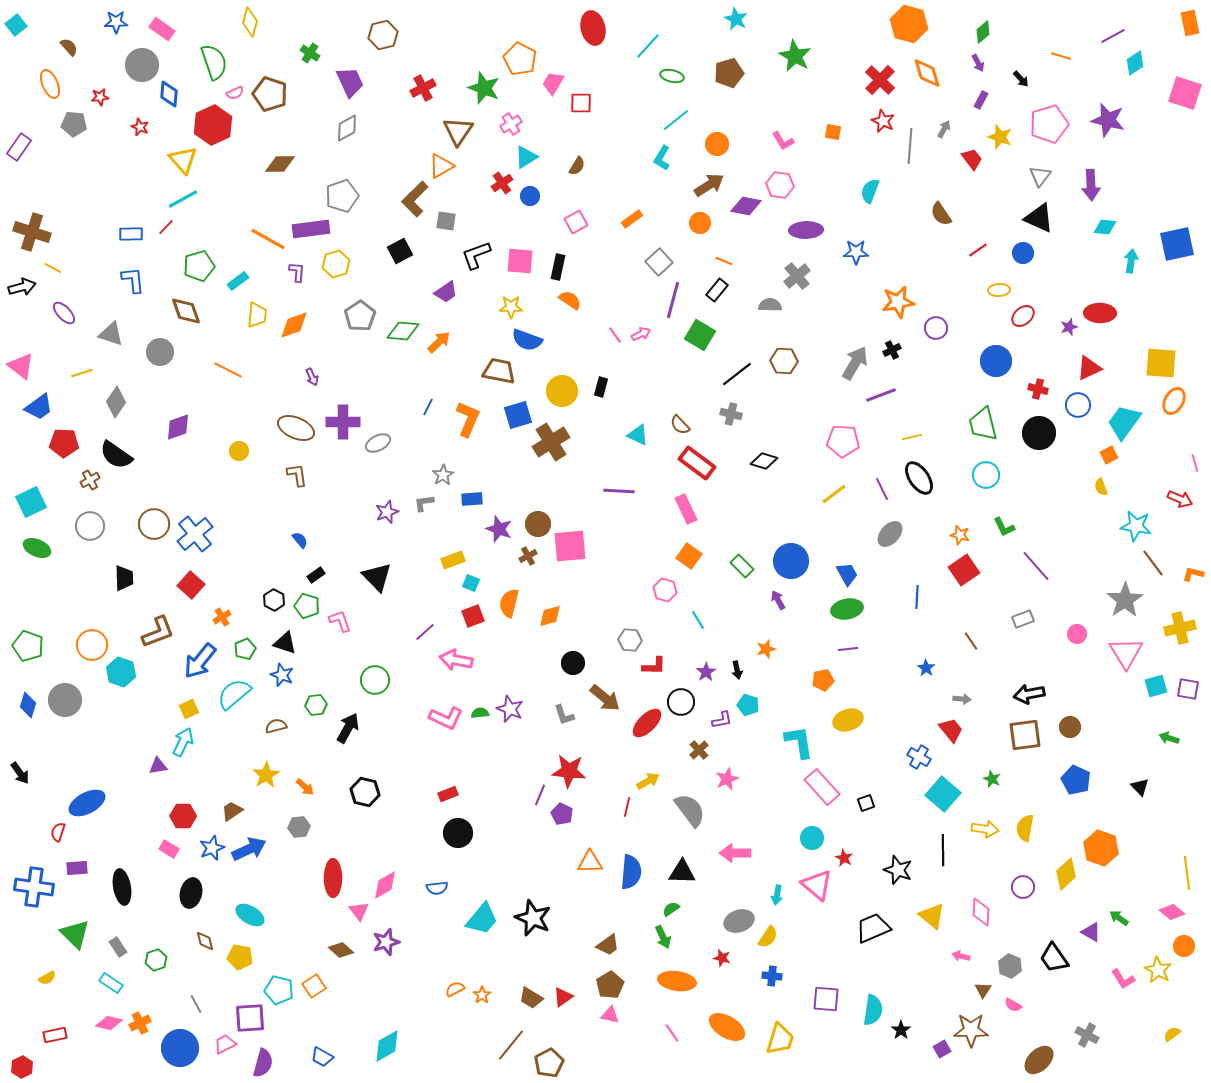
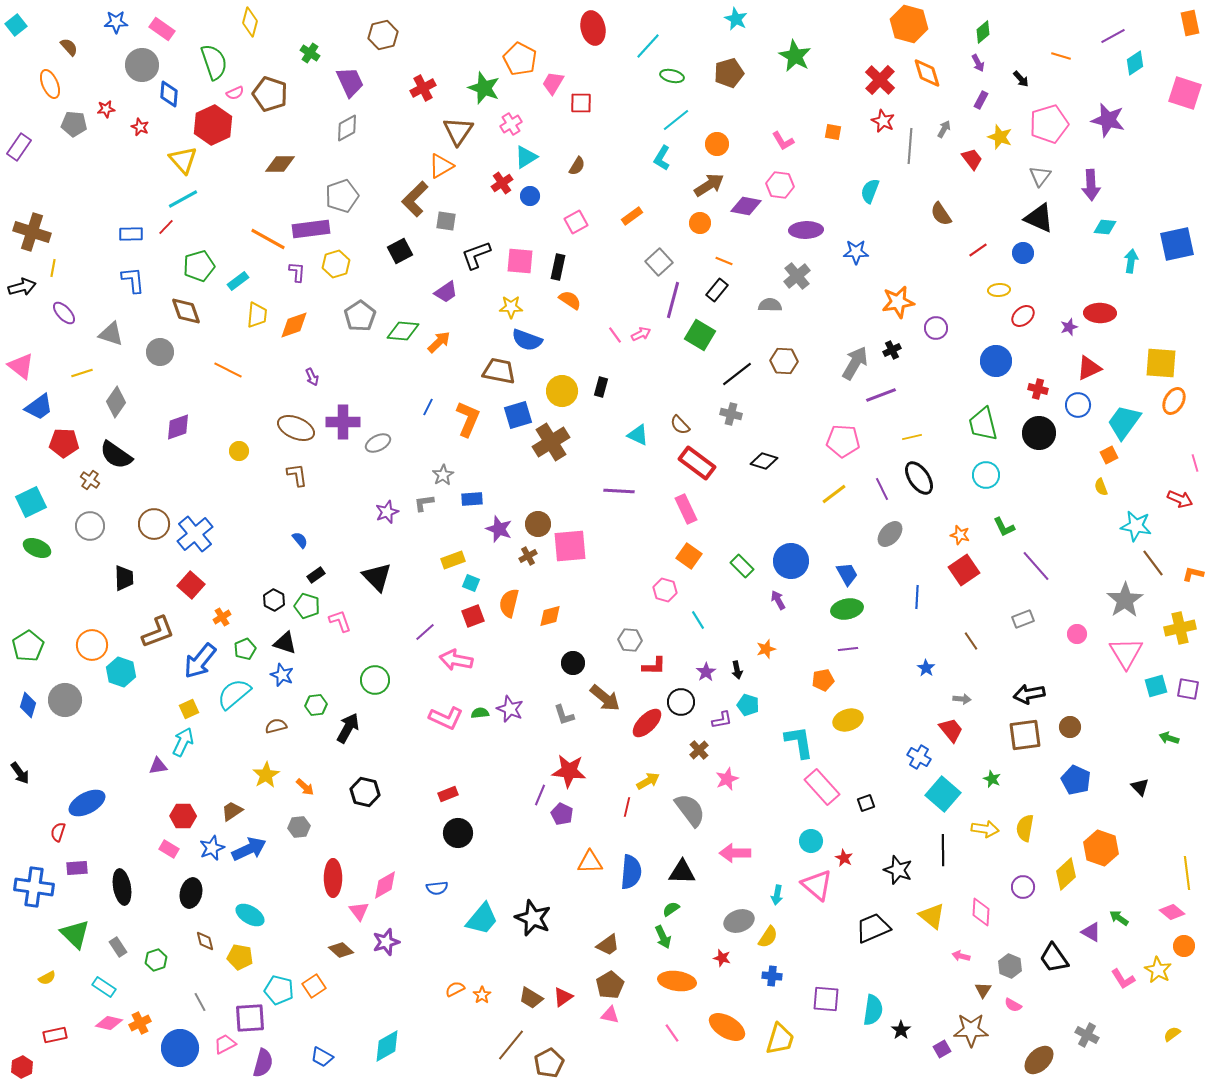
red star at (100, 97): moved 6 px right, 12 px down
orange rectangle at (632, 219): moved 3 px up
yellow line at (53, 268): rotated 72 degrees clockwise
brown cross at (90, 480): rotated 24 degrees counterclockwise
green pentagon at (28, 646): rotated 20 degrees clockwise
cyan circle at (812, 838): moved 1 px left, 3 px down
cyan rectangle at (111, 983): moved 7 px left, 4 px down
gray line at (196, 1004): moved 4 px right, 2 px up
